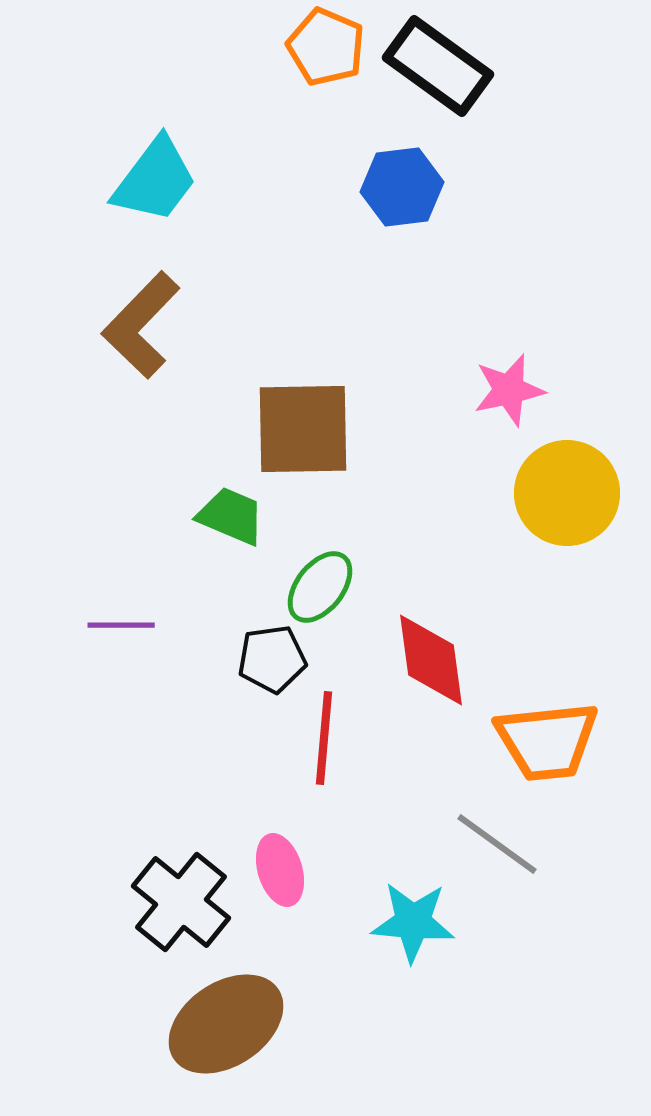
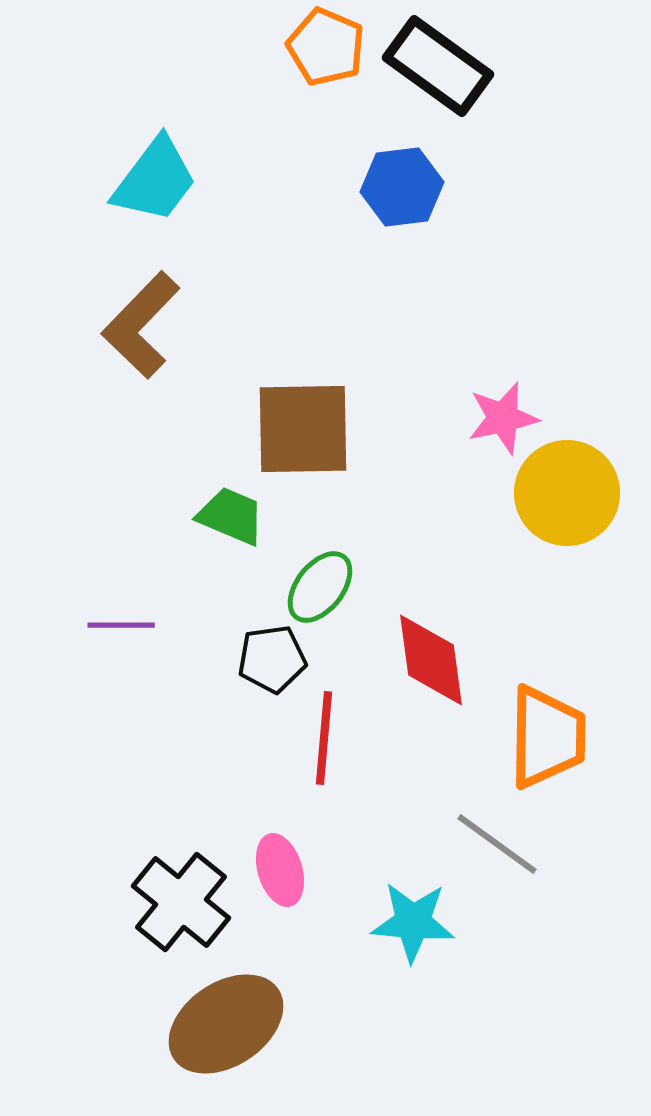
pink star: moved 6 px left, 28 px down
orange trapezoid: moved 4 px up; rotated 83 degrees counterclockwise
